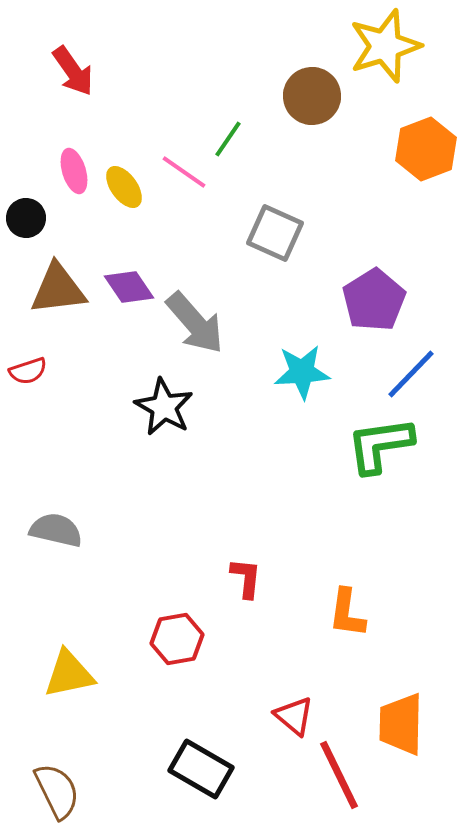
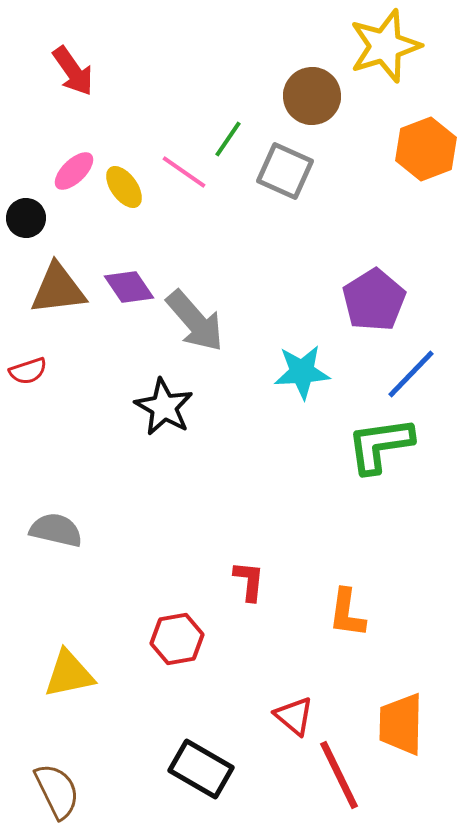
pink ellipse: rotated 63 degrees clockwise
gray square: moved 10 px right, 62 px up
gray arrow: moved 2 px up
red L-shape: moved 3 px right, 3 px down
